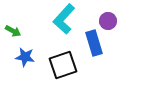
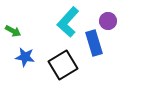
cyan L-shape: moved 4 px right, 3 px down
black square: rotated 12 degrees counterclockwise
